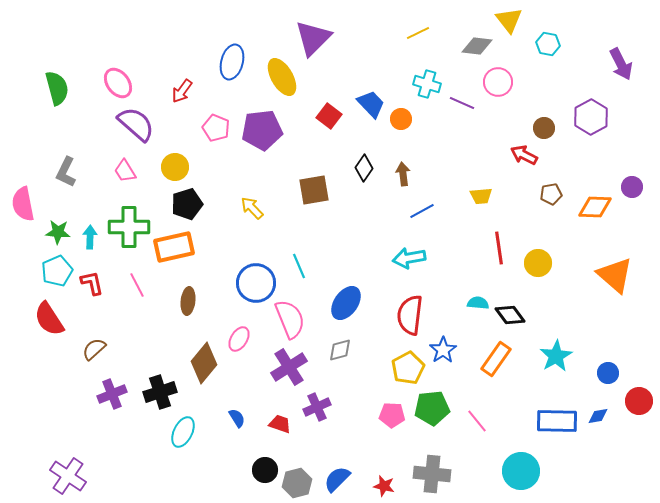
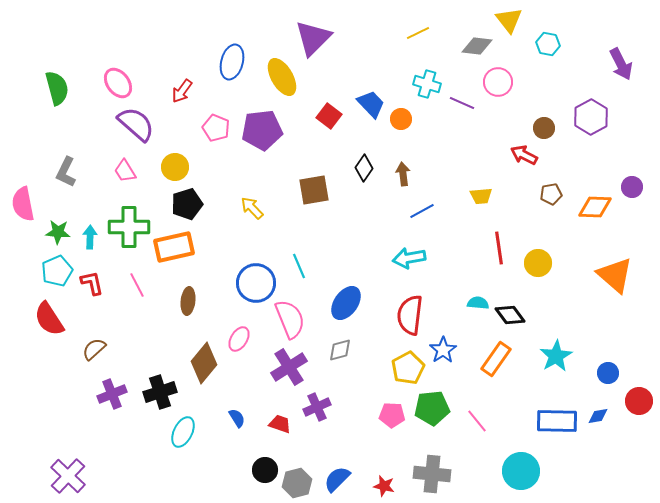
purple cross at (68, 476): rotated 9 degrees clockwise
